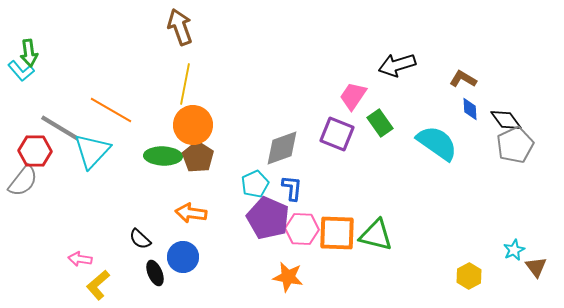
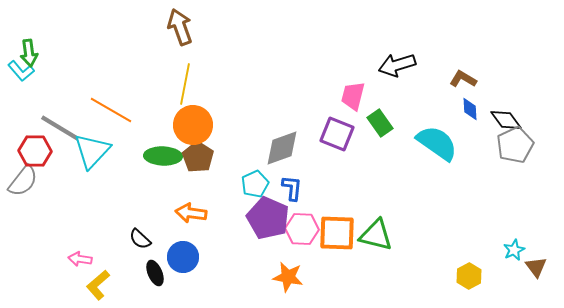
pink trapezoid: rotated 20 degrees counterclockwise
